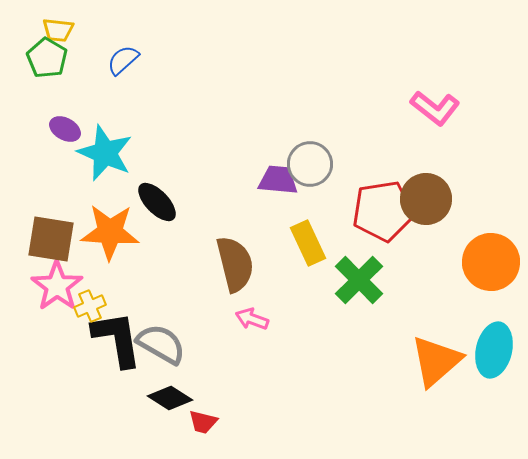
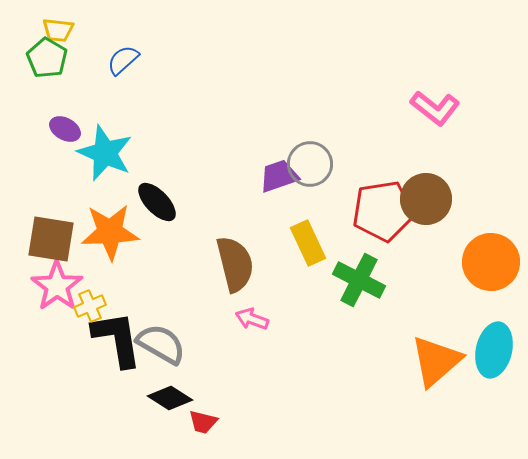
purple trapezoid: moved 1 px right, 4 px up; rotated 24 degrees counterclockwise
orange star: rotated 6 degrees counterclockwise
green cross: rotated 18 degrees counterclockwise
